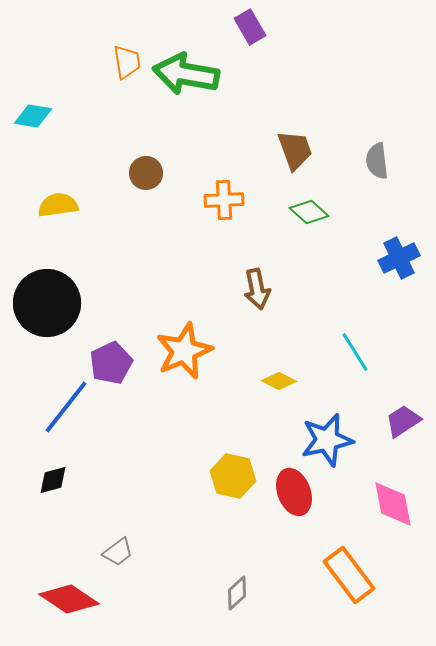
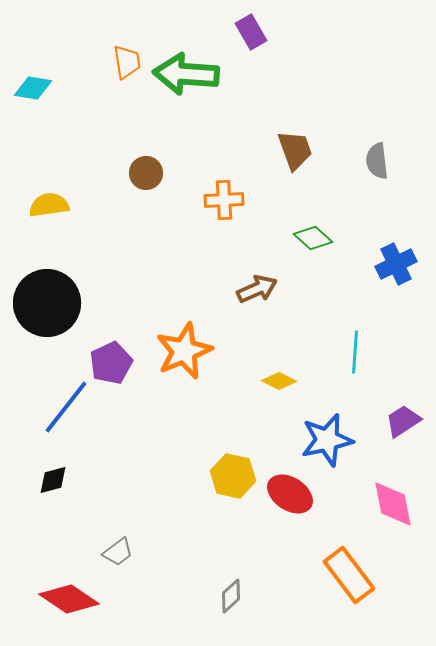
purple rectangle: moved 1 px right, 5 px down
green arrow: rotated 6 degrees counterclockwise
cyan diamond: moved 28 px up
yellow semicircle: moved 9 px left
green diamond: moved 4 px right, 26 px down
blue cross: moved 3 px left, 6 px down
brown arrow: rotated 102 degrees counterclockwise
cyan line: rotated 36 degrees clockwise
red ellipse: moved 4 px left, 2 px down; rotated 36 degrees counterclockwise
gray diamond: moved 6 px left, 3 px down
